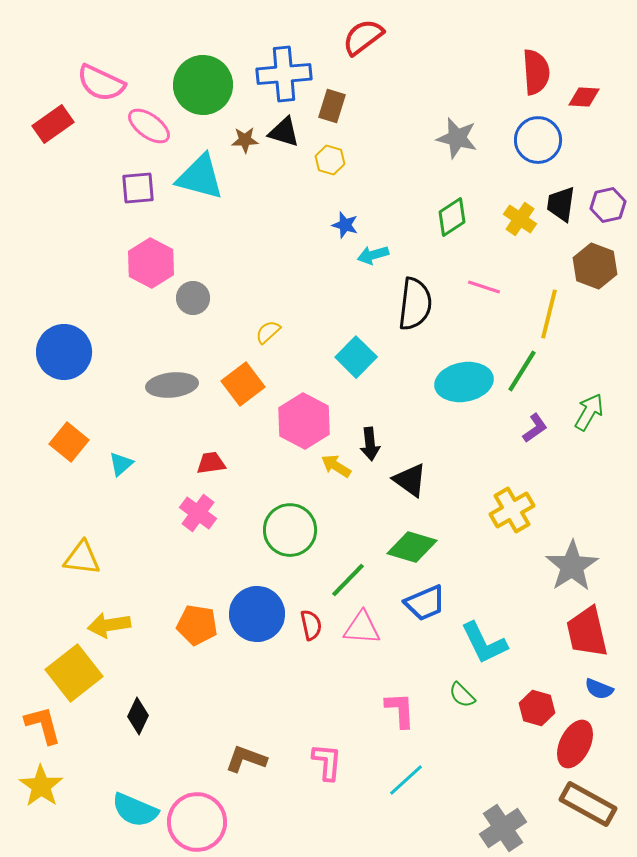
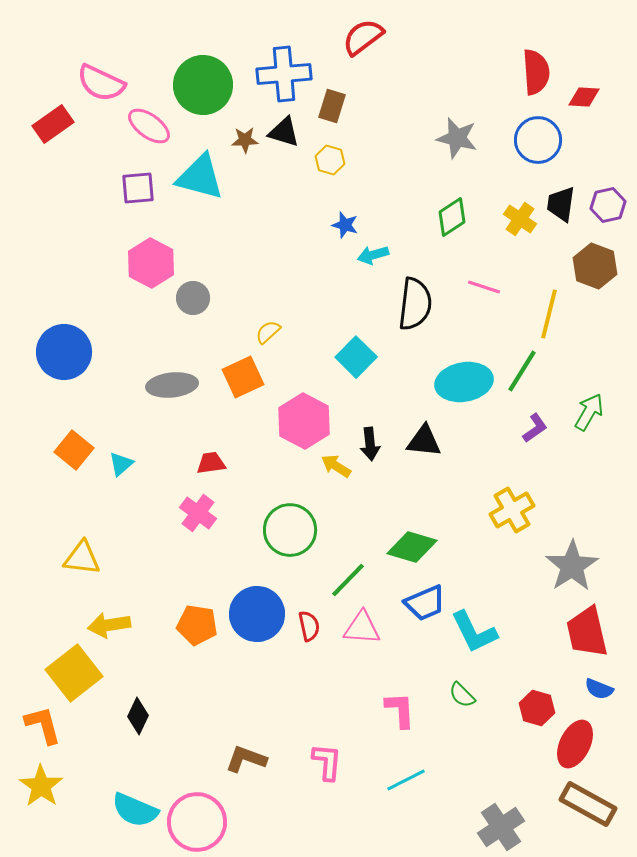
orange square at (243, 384): moved 7 px up; rotated 12 degrees clockwise
orange square at (69, 442): moved 5 px right, 8 px down
black triangle at (410, 480): moved 14 px right, 39 px up; rotated 30 degrees counterclockwise
red semicircle at (311, 625): moved 2 px left, 1 px down
cyan L-shape at (484, 643): moved 10 px left, 11 px up
cyan line at (406, 780): rotated 15 degrees clockwise
gray cross at (503, 828): moved 2 px left, 1 px up
